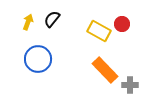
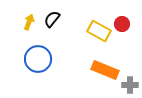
yellow arrow: moved 1 px right
orange rectangle: rotated 24 degrees counterclockwise
